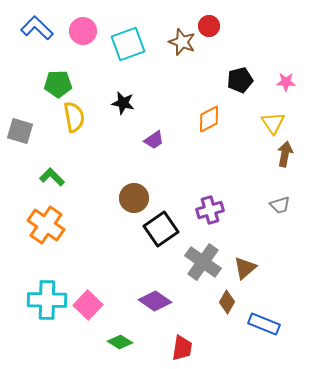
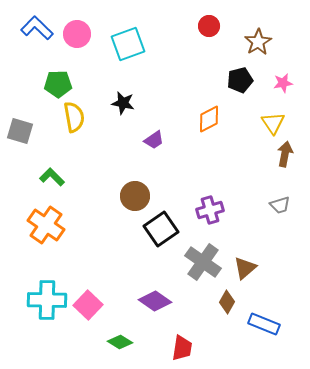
pink circle: moved 6 px left, 3 px down
brown star: moved 76 px right; rotated 20 degrees clockwise
pink star: moved 3 px left, 1 px down; rotated 12 degrees counterclockwise
brown circle: moved 1 px right, 2 px up
